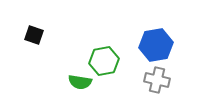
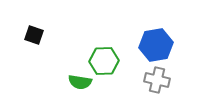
green hexagon: rotated 8 degrees clockwise
